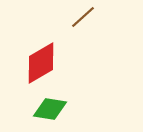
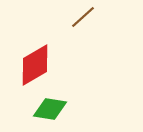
red diamond: moved 6 px left, 2 px down
